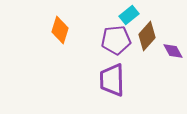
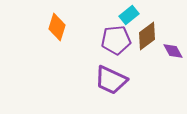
orange diamond: moved 3 px left, 3 px up
brown diamond: rotated 12 degrees clockwise
purple trapezoid: moved 1 px left; rotated 64 degrees counterclockwise
